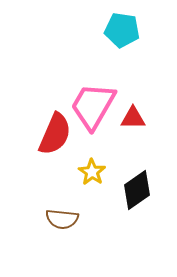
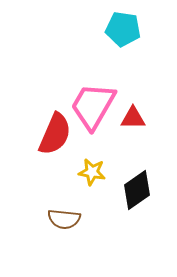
cyan pentagon: moved 1 px right, 1 px up
yellow star: rotated 24 degrees counterclockwise
brown semicircle: moved 2 px right
